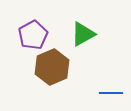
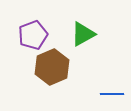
purple pentagon: rotated 8 degrees clockwise
blue line: moved 1 px right, 1 px down
